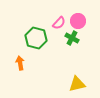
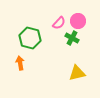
green hexagon: moved 6 px left
yellow triangle: moved 11 px up
